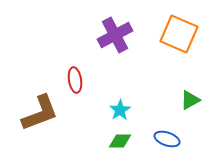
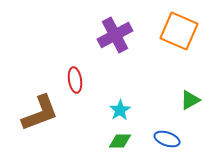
orange square: moved 3 px up
